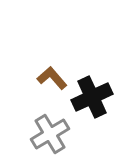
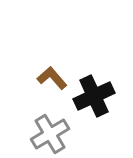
black cross: moved 2 px right, 1 px up
